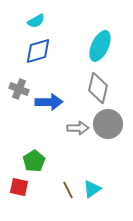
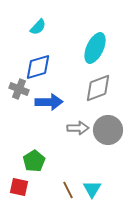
cyan semicircle: moved 2 px right, 6 px down; rotated 18 degrees counterclockwise
cyan ellipse: moved 5 px left, 2 px down
blue diamond: moved 16 px down
gray diamond: rotated 56 degrees clockwise
gray circle: moved 6 px down
cyan triangle: rotated 24 degrees counterclockwise
